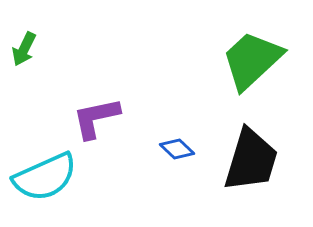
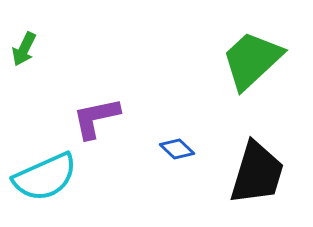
black trapezoid: moved 6 px right, 13 px down
